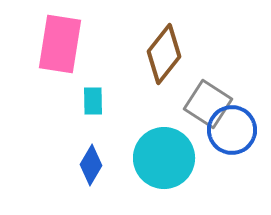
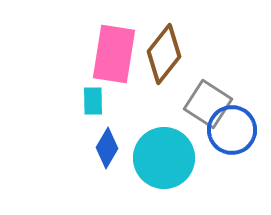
pink rectangle: moved 54 px right, 10 px down
blue diamond: moved 16 px right, 17 px up
